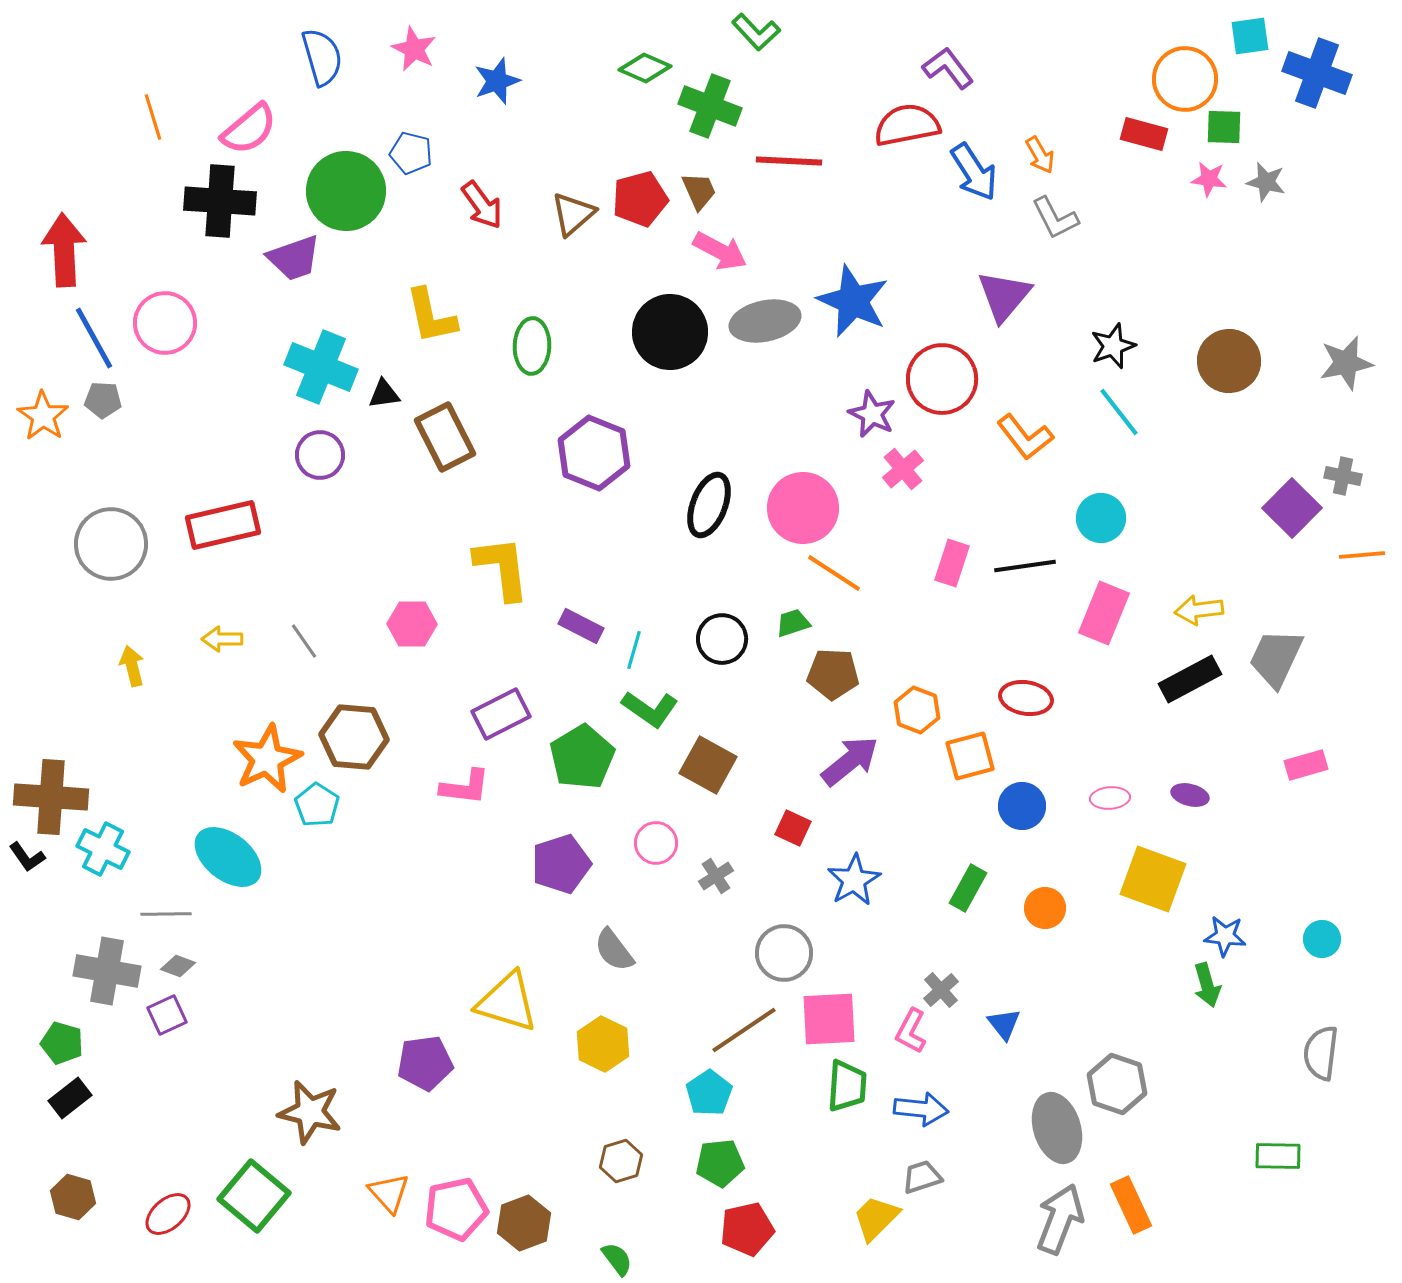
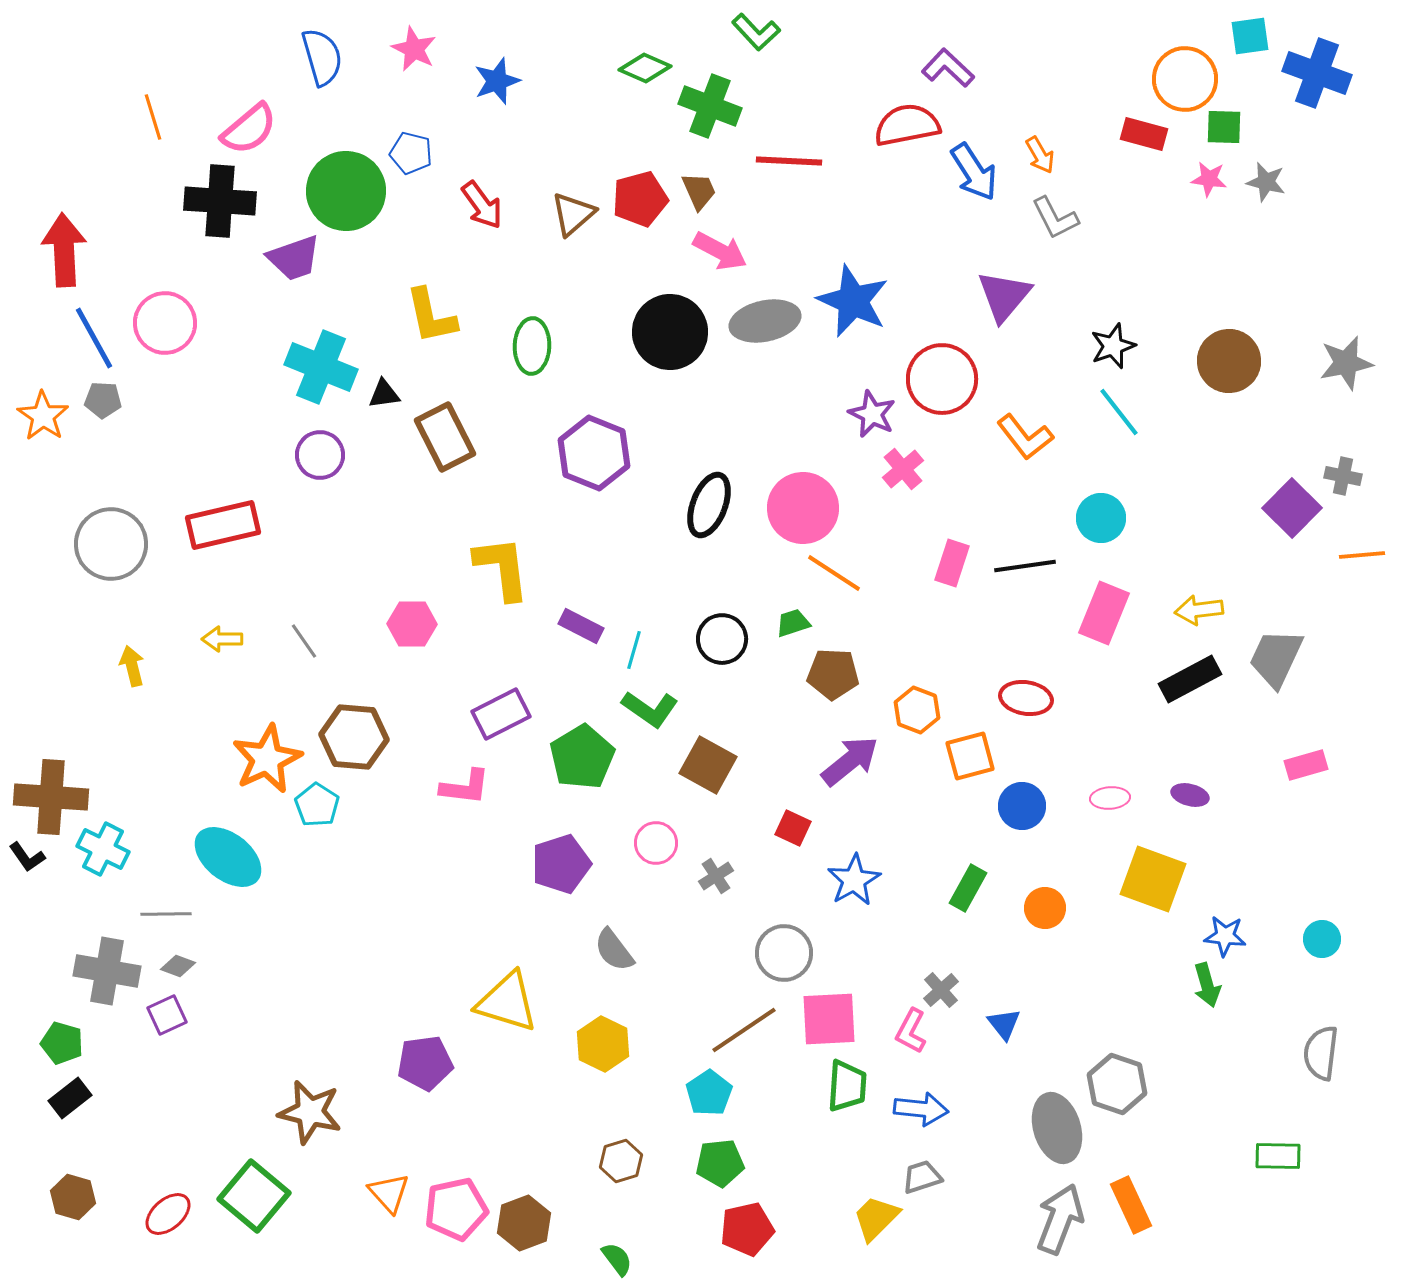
purple L-shape at (948, 68): rotated 10 degrees counterclockwise
